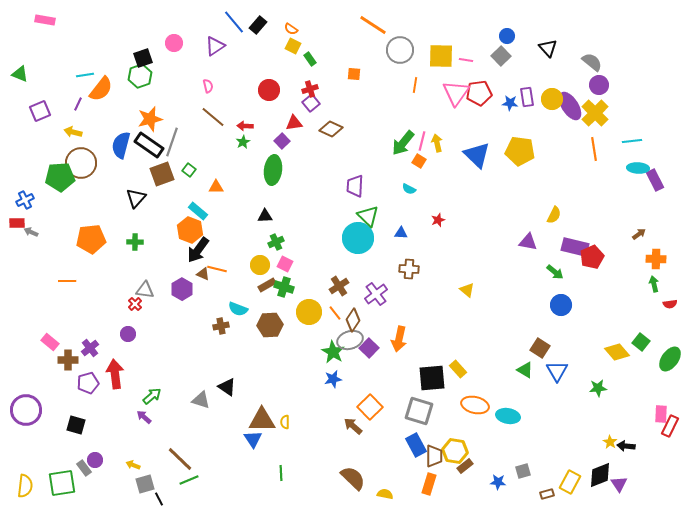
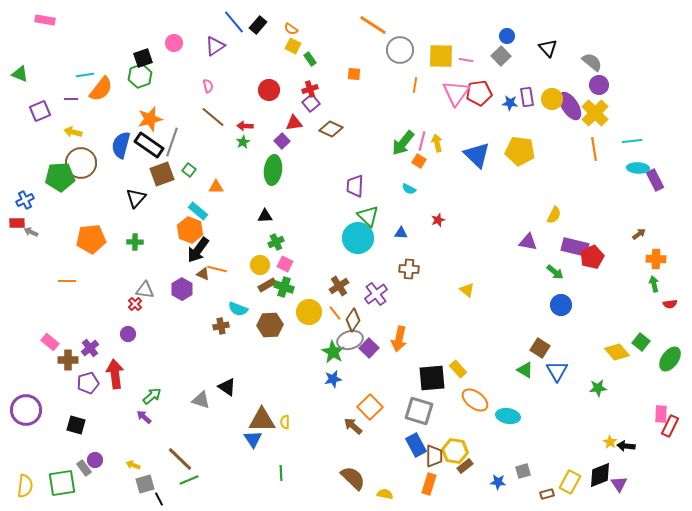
purple line at (78, 104): moved 7 px left, 5 px up; rotated 64 degrees clockwise
orange ellipse at (475, 405): moved 5 px up; rotated 24 degrees clockwise
